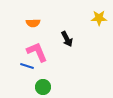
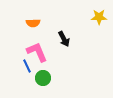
yellow star: moved 1 px up
black arrow: moved 3 px left
blue line: rotated 48 degrees clockwise
green circle: moved 9 px up
